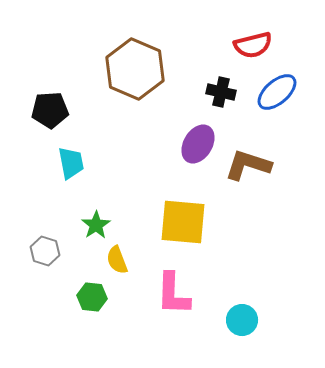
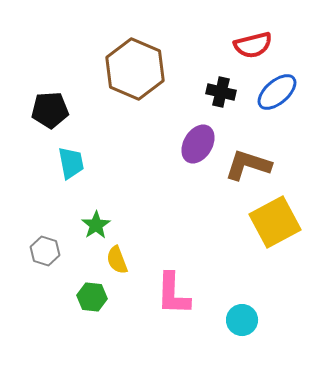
yellow square: moved 92 px right; rotated 33 degrees counterclockwise
